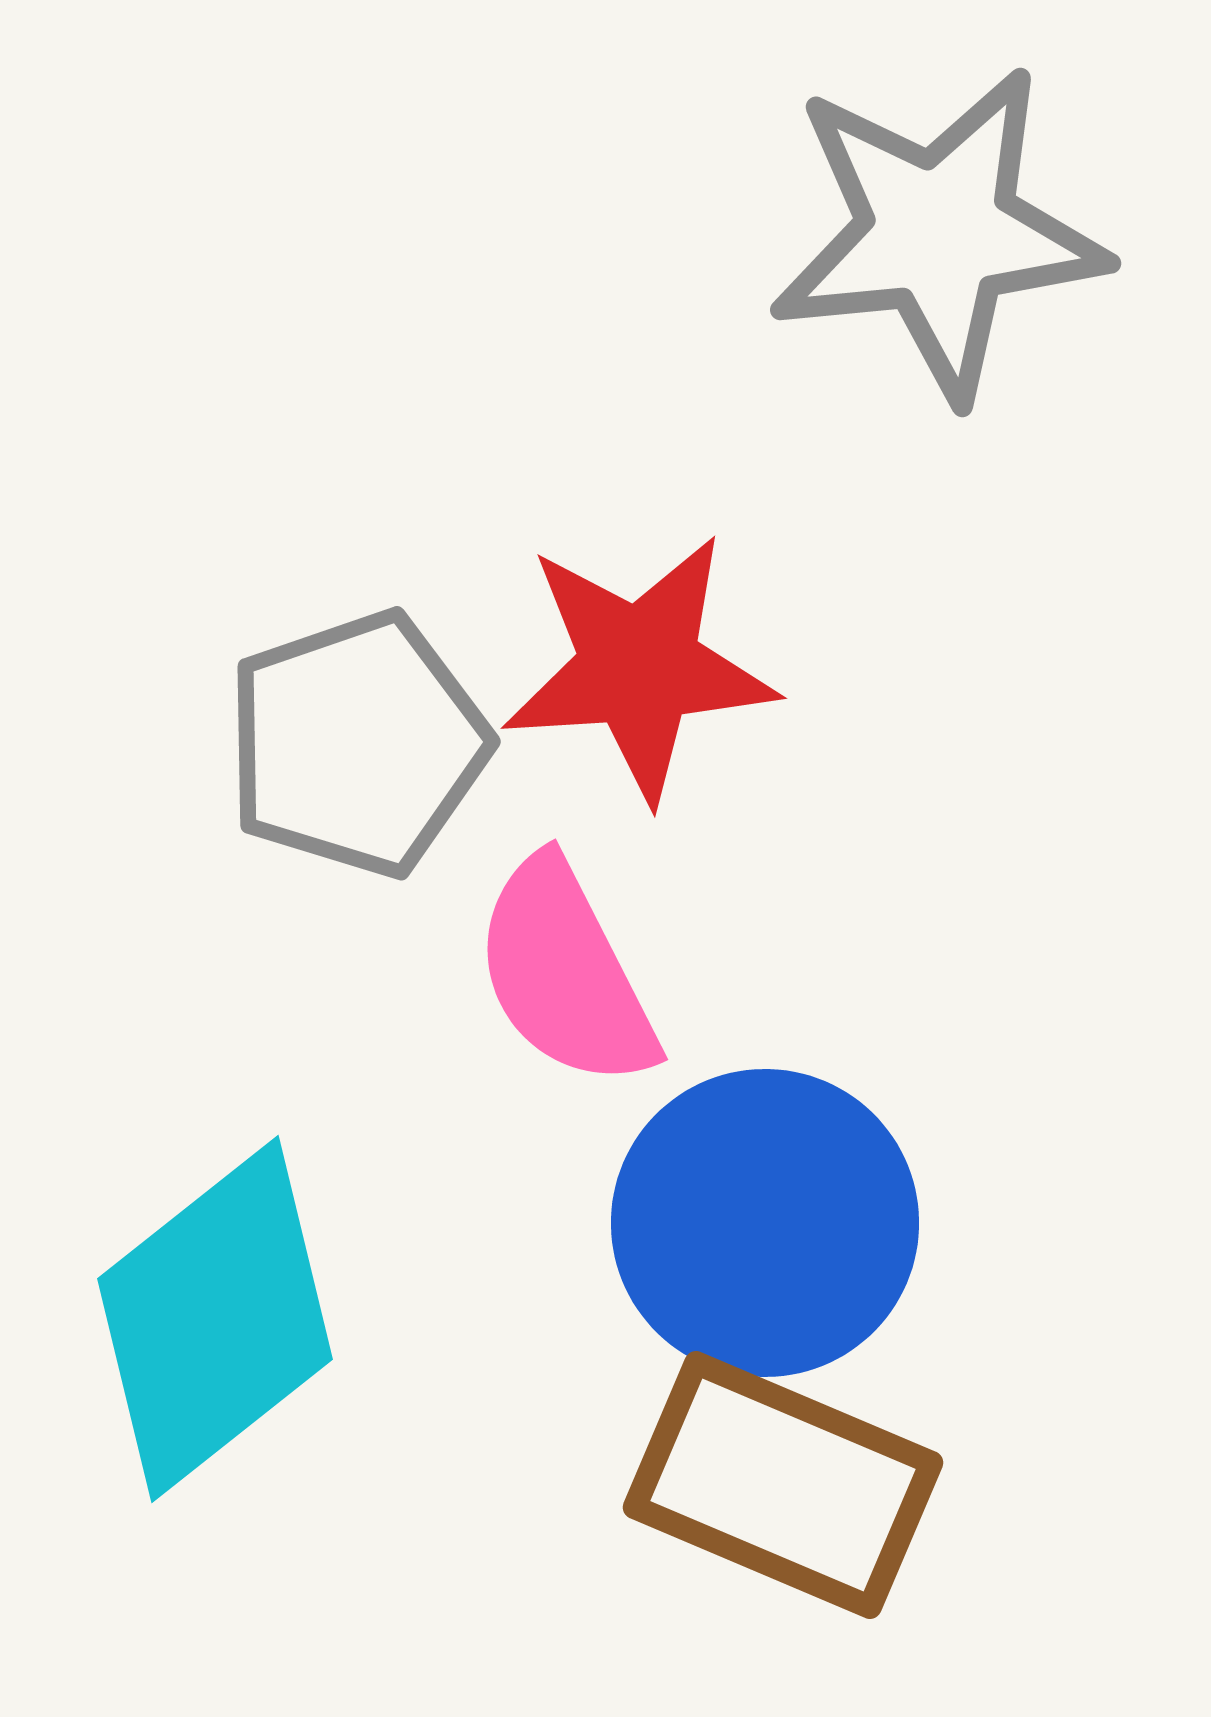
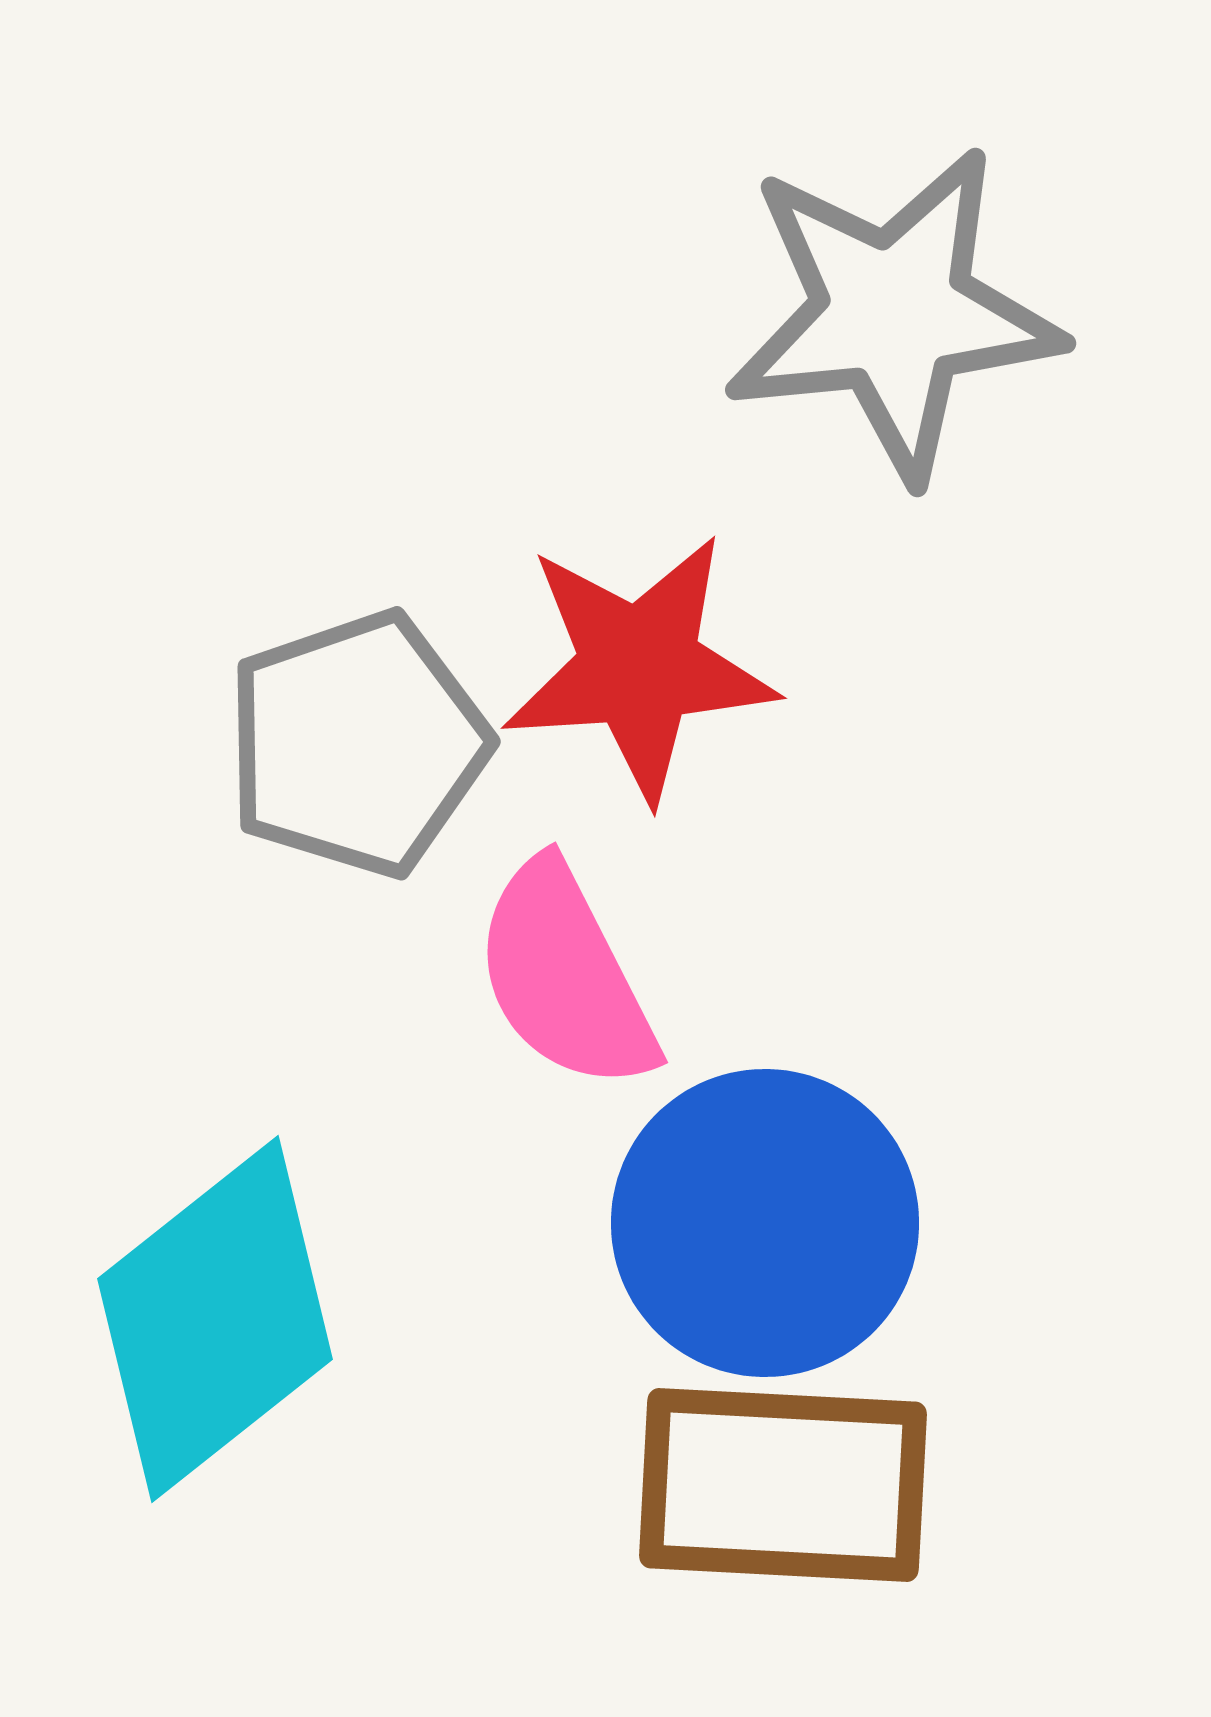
gray star: moved 45 px left, 80 px down
pink semicircle: moved 3 px down
brown rectangle: rotated 20 degrees counterclockwise
